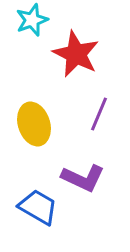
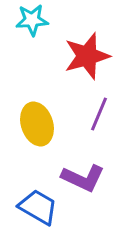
cyan star: rotated 16 degrees clockwise
red star: moved 11 px right, 2 px down; rotated 30 degrees clockwise
yellow ellipse: moved 3 px right
